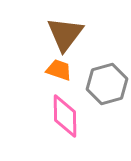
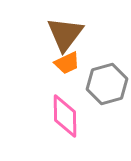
orange trapezoid: moved 8 px right, 7 px up; rotated 136 degrees clockwise
